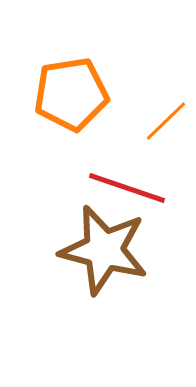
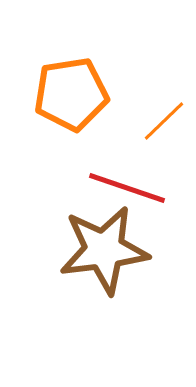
orange line: moved 2 px left
brown star: rotated 22 degrees counterclockwise
